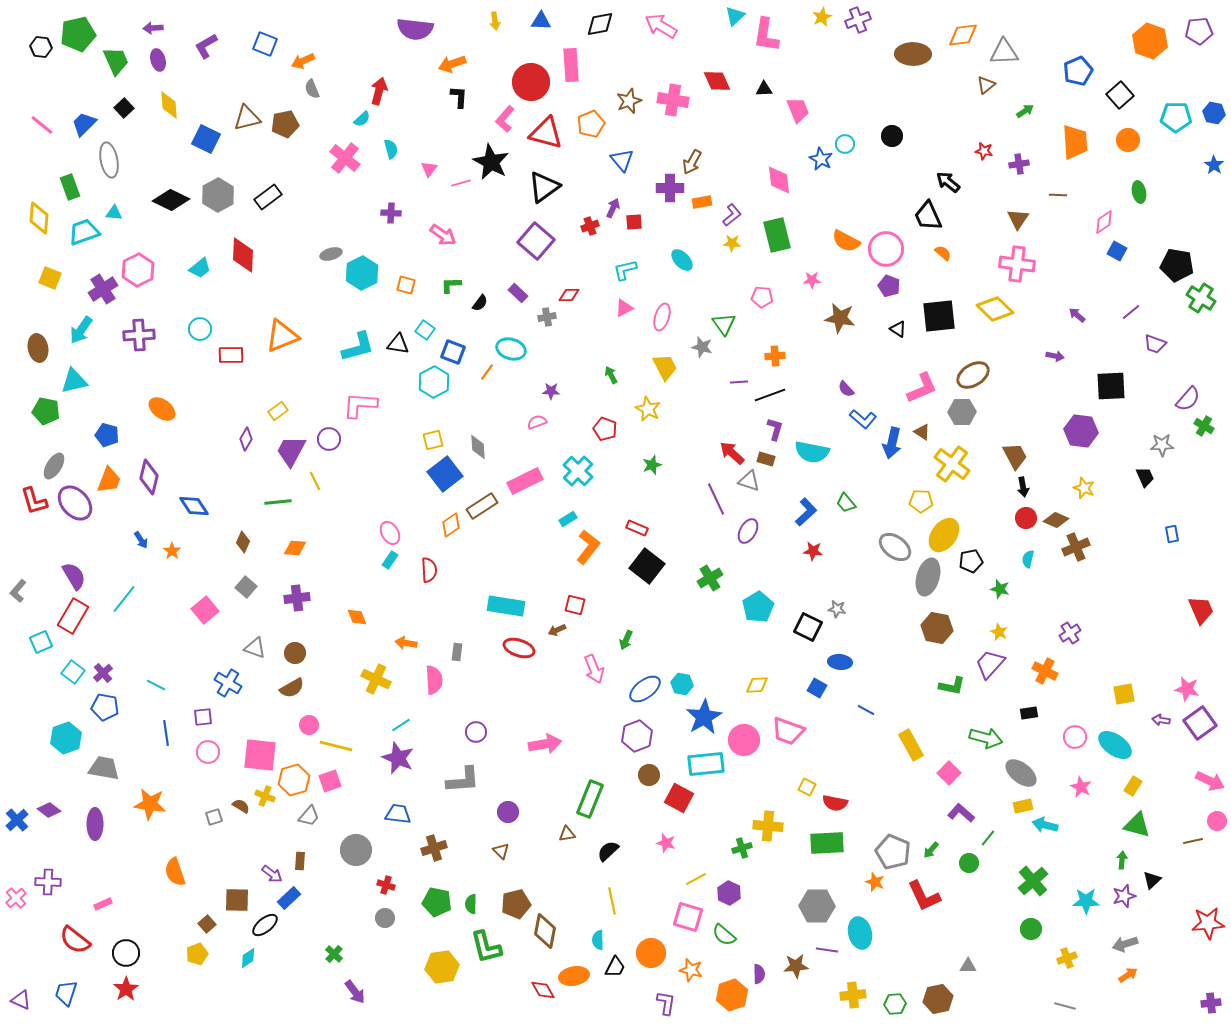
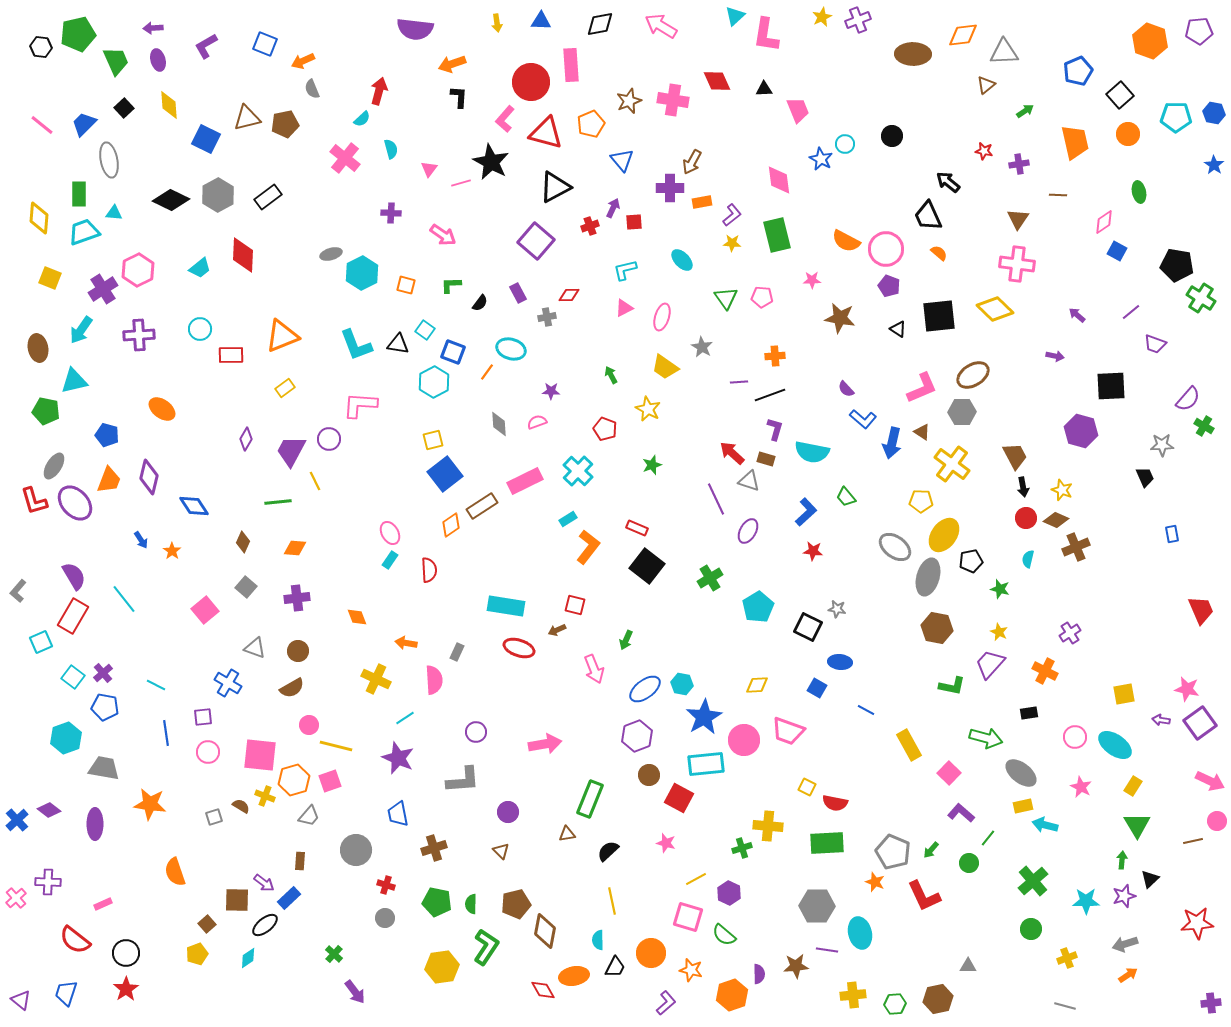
yellow arrow at (495, 21): moved 2 px right, 2 px down
orange circle at (1128, 140): moved 6 px up
orange trapezoid at (1075, 142): rotated 9 degrees counterclockwise
green rectangle at (70, 187): moved 9 px right, 7 px down; rotated 20 degrees clockwise
black triangle at (544, 187): moved 11 px right; rotated 8 degrees clockwise
orange semicircle at (943, 253): moved 4 px left
purple rectangle at (518, 293): rotated 18 degrees clockwise
green triangle at (724, 324): moved 2 px right, 26 px up
cyan L-shape at (358, 347): moved 2 px left, 2 px up; rotated 84 degrees clockwise
gray star at (702, 347): rotated 15 degrees clockwise
yellow trapezoid at (665, 367): rotated 152 degrees clockwise
yellow rectangle at (278, 411): moved 7 px right, 23 px up
purple hexagon at (1081, 431): rotated 8 degrees clockwise
gray diamond at (478, 447): moved 21 px right, 23 px up
yellow star at (1084, 488): moved 22 px left, 2 px down
green trapezoid at (846, 503): moved 6 px up
cyan line at (124, 599): rotated 76 degrees counterclockwise
gray rectangle at (457, 652): rotated 18 degrees clockwise
brown circle at (295, 653): moved 3 px right, 2 px up
cyan square at (73, 672): moved 5 px down
cyan line at (401, 725): moved 4 px right, 7 px up
yellow rectangle at (911, 745): moved 2 px left
blue trapezoid at (398, 814): rotated 108 degrees counterclockwise
green triangle at (1137, 825): rotated 44 degrees clockwise
purple arrow at (272, 874): moved 8 px left, 9 px down
black triangle at (1152, 880): moved 2 px left, 1 px up
red star at (1208, 923): moved 11 px left
green L-shape at (486, 947): rotated 132 degrees counterclockwise
purple triangle at (21, 1000): rotated 15 degrees clockwise
purple L-shape at (666, 1003): rotated 40 degrees clockwise
